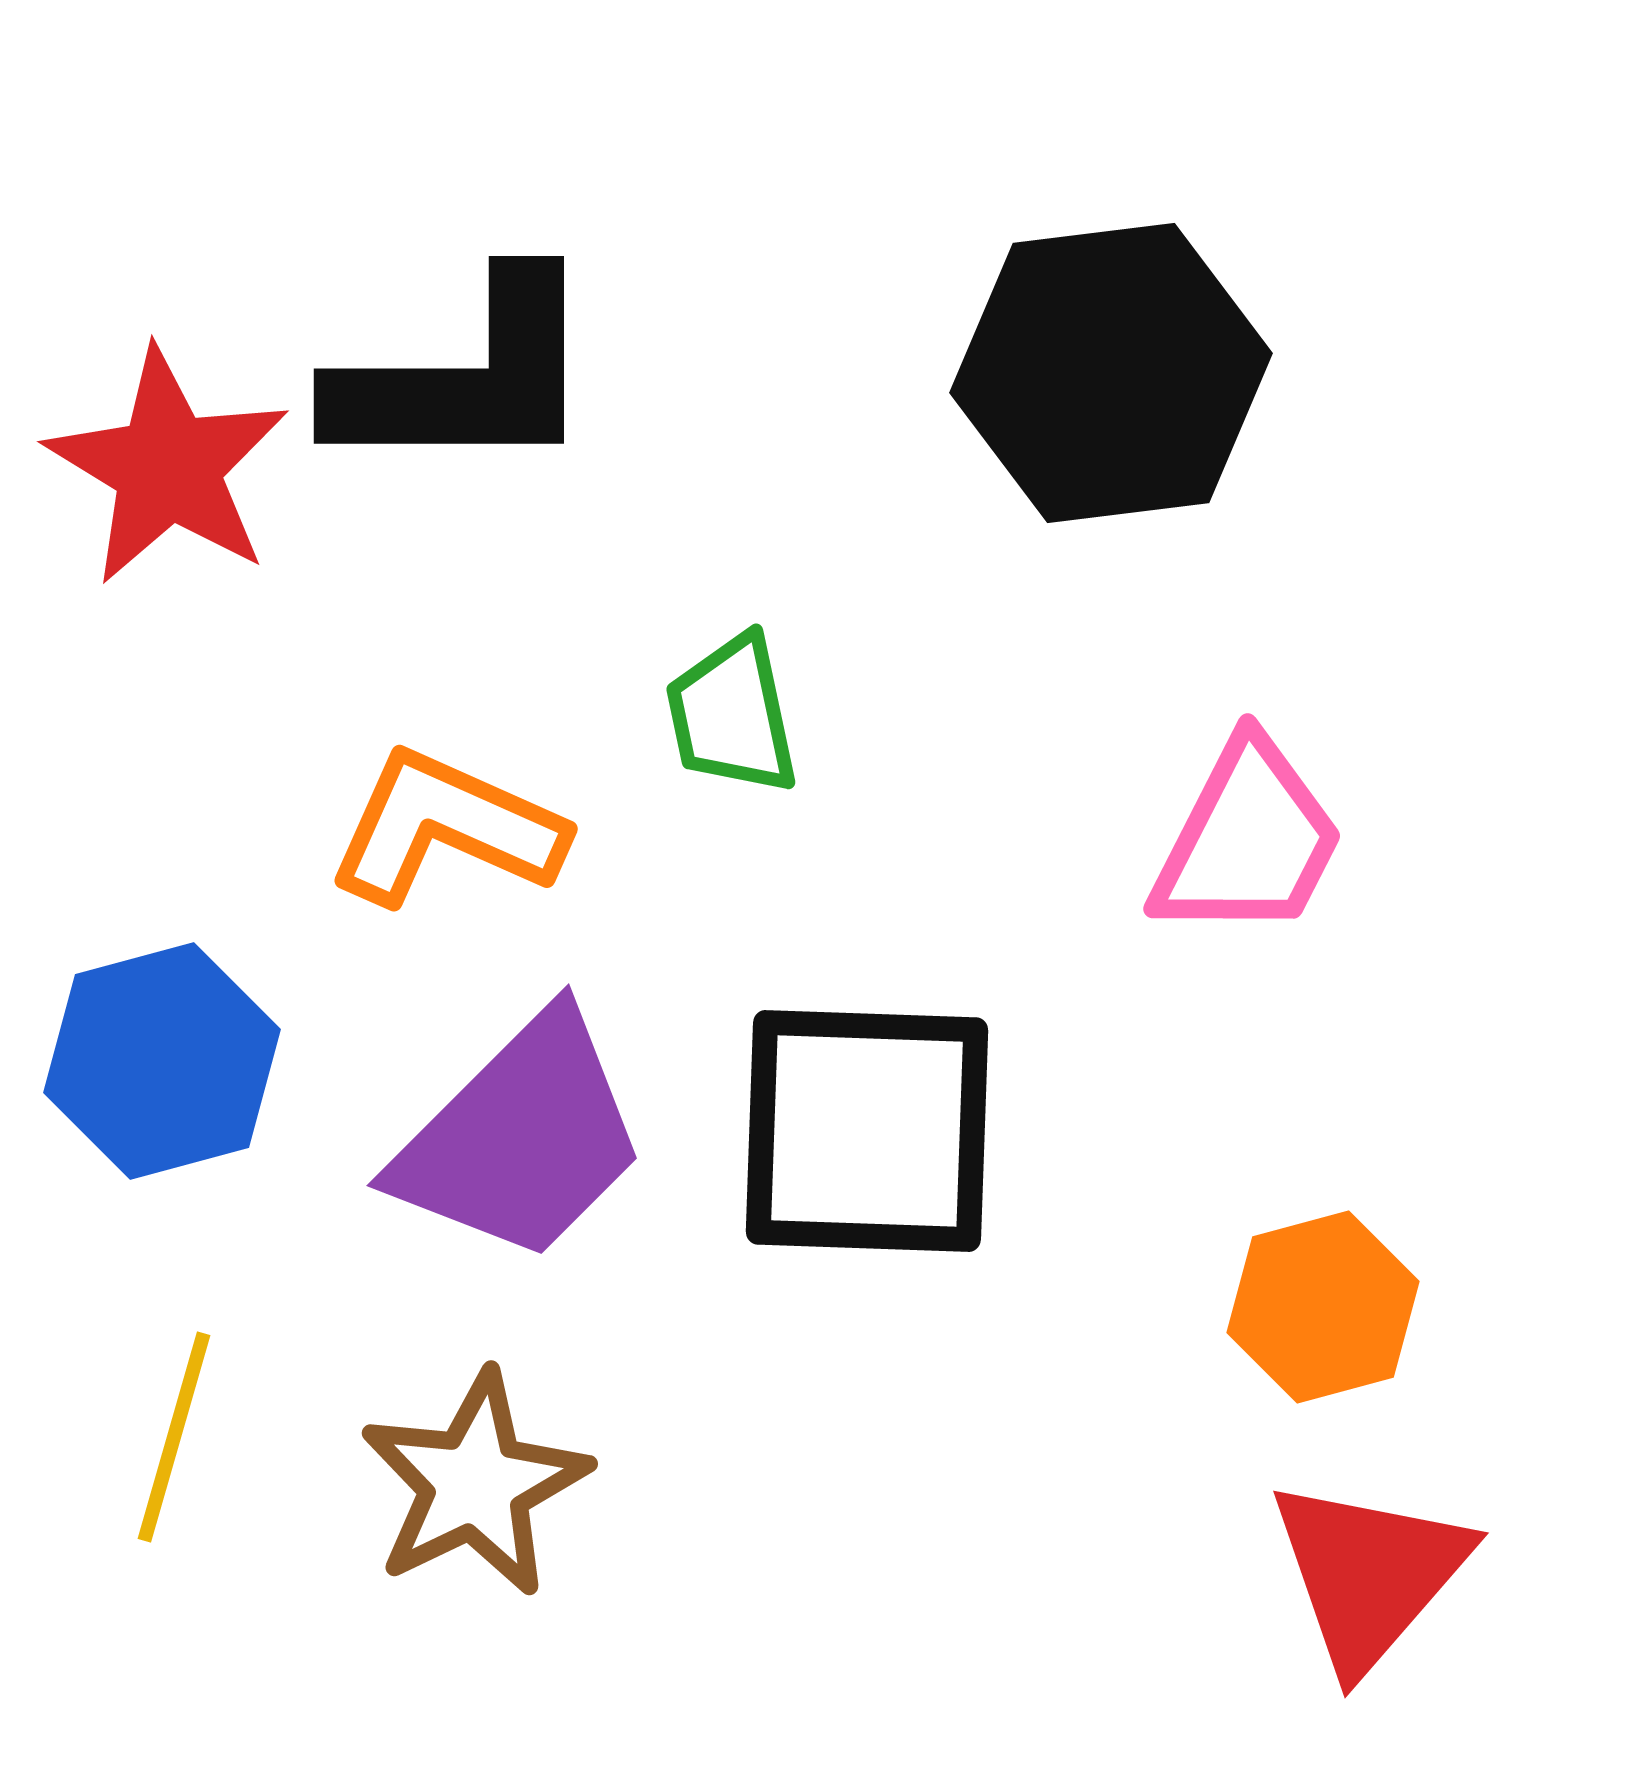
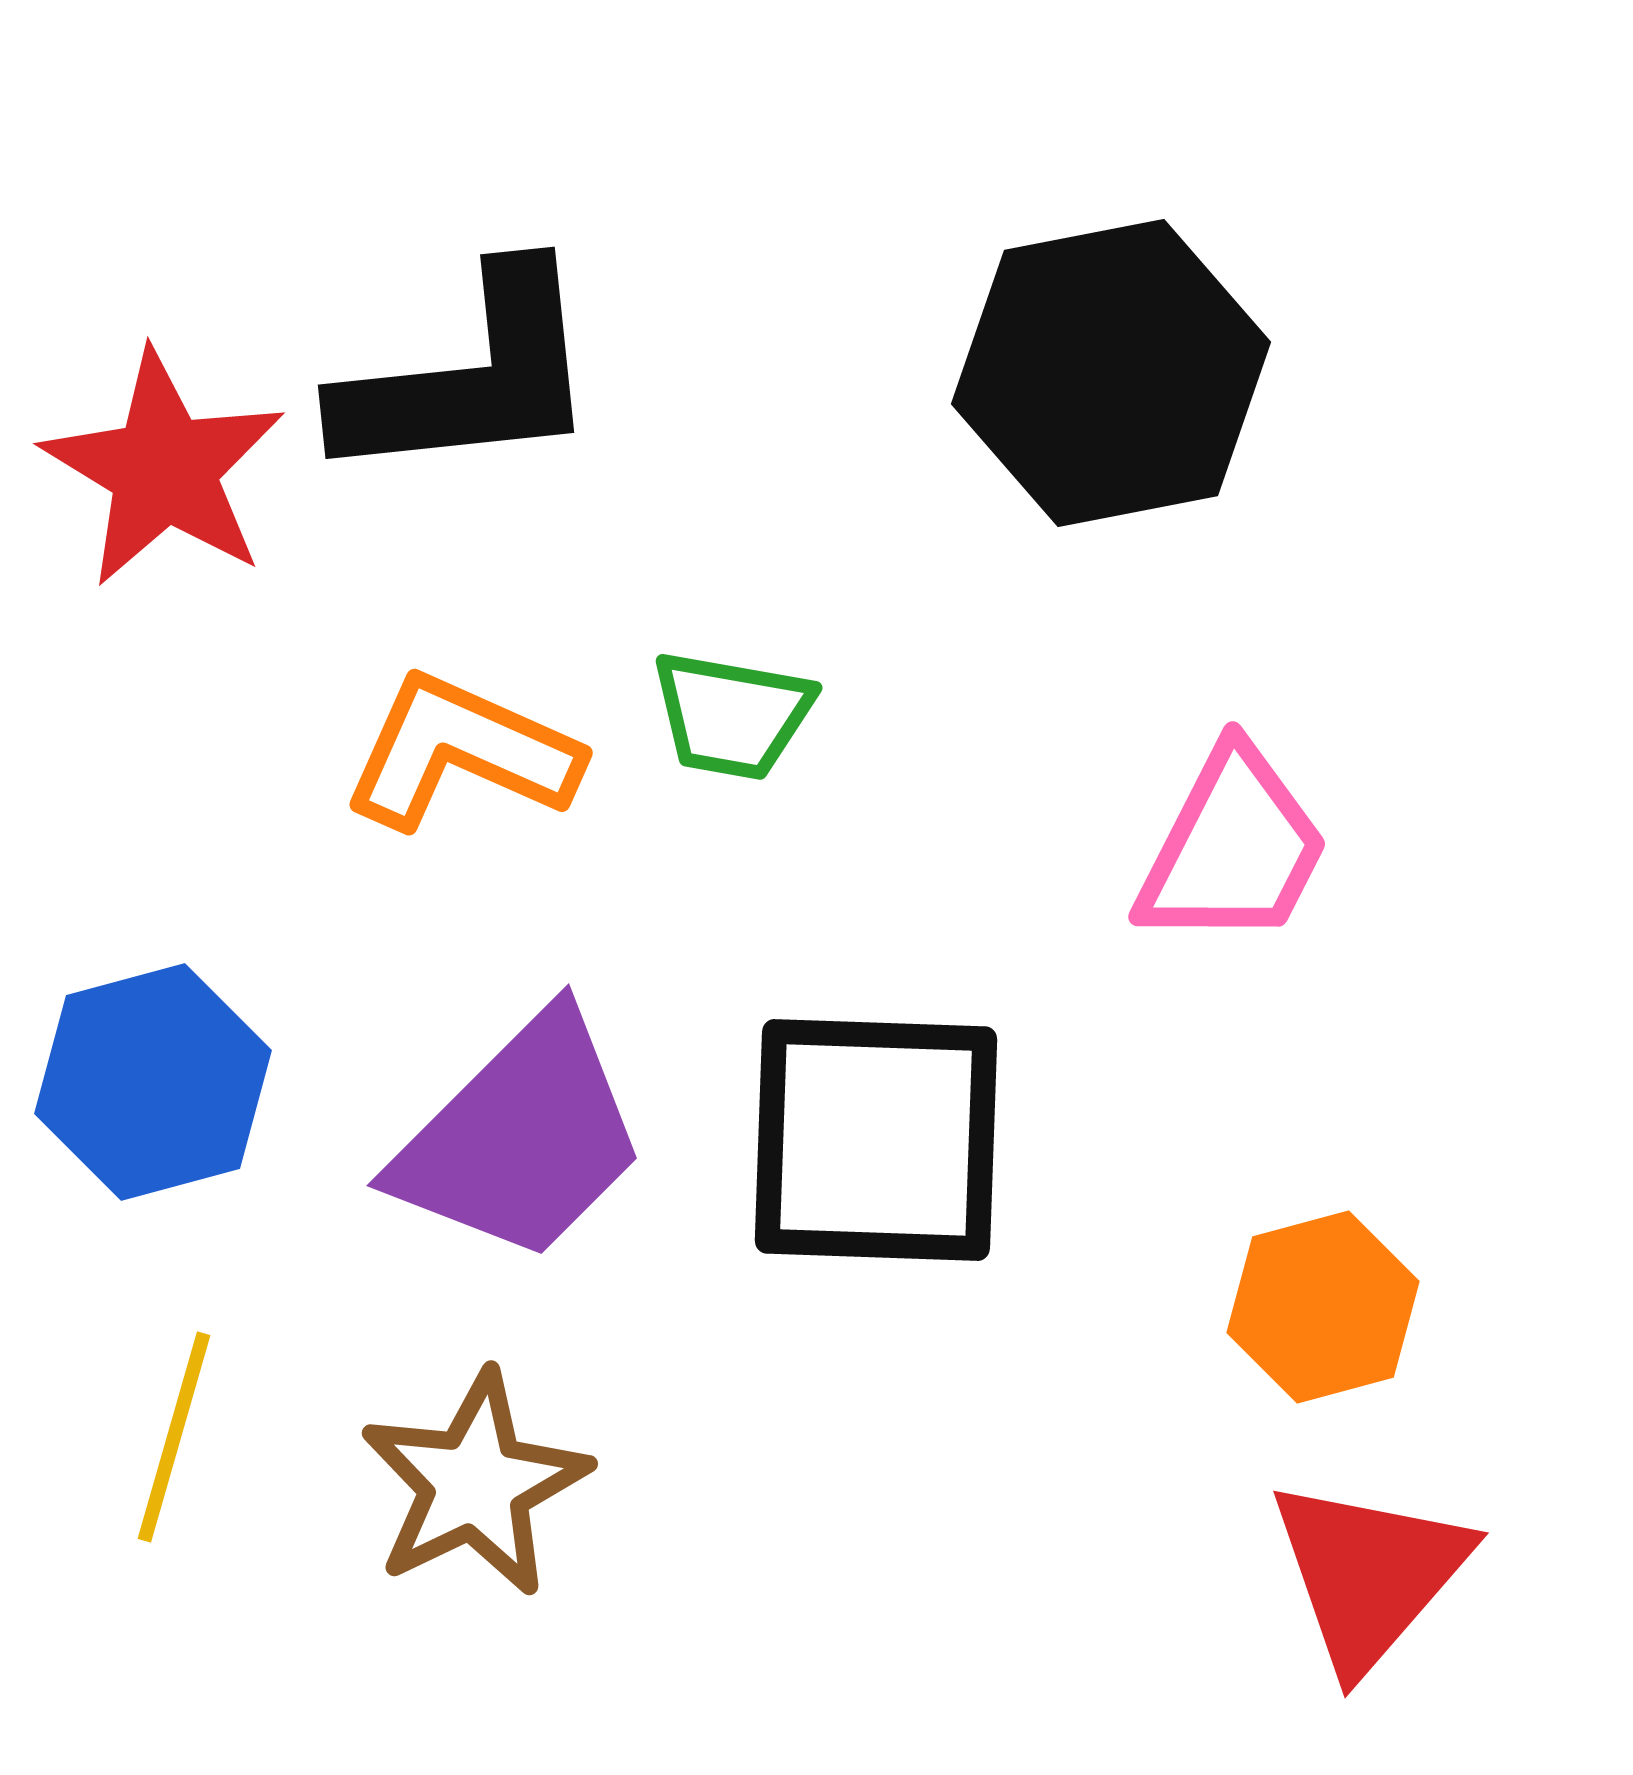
black hexagon: rotated 4 degrees counterclockwise
black L-shape: moved 4 px right; rotated 6 degrees counterclockwise
red star: moved 4 px left, 2 px down
green trapezoid: rotated 68 degrees counterclockwise
orange L-shape: moved 15 px right, 76 px up
pink trapezoid: moved 15 px left, 8 px down
blue hexagon: moved 9 px left, 21 px down
black square: moved 9 px right, 9 px down
